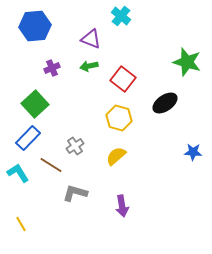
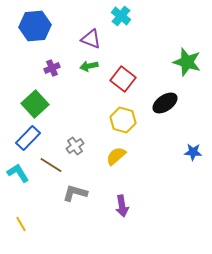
yellow hexagon: moved 4 px right, 2 px down
